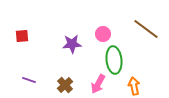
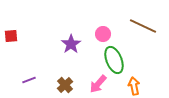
brown line: moved 3 px left, 3 px up; rotated 12 degrees counterclockwise
red square: moved 11 px left
purple star: moved 1 px left; rotated 30 degrees counterclockwise
green ellipse: rotated 16 degrees counterclockwise
purple line: rotated 40 degrees counterclockwise
pink arrow: rotated 12 degrees clockwise
